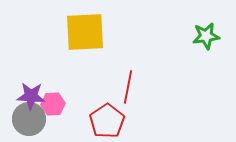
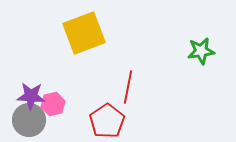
yellow square: moved 1 px left, 1 px down; rotated 18 degrees counterclockwise
green star: moved 5 px left, 15 px down
pink hexagon: rotated 10 degrees counterclockwise
gray circle: moved 1 px down
